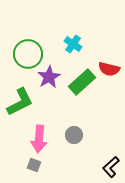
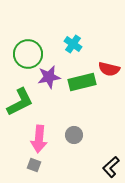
purple star: rotated 20 degrees clockwise
green rectangle: rotated 28 degrees clockwise
